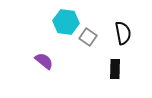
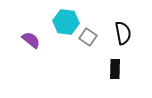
purple semicircle: moved 13 px left, 21 px up
